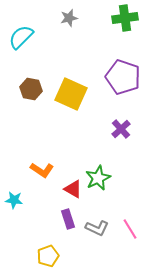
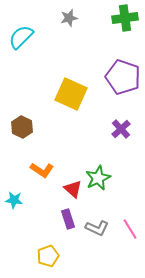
brown hexagon: moved 9 px left, 38 px down; rotated 15 degrees clockwise
red triangle: rotated 12 degrees clockwise
